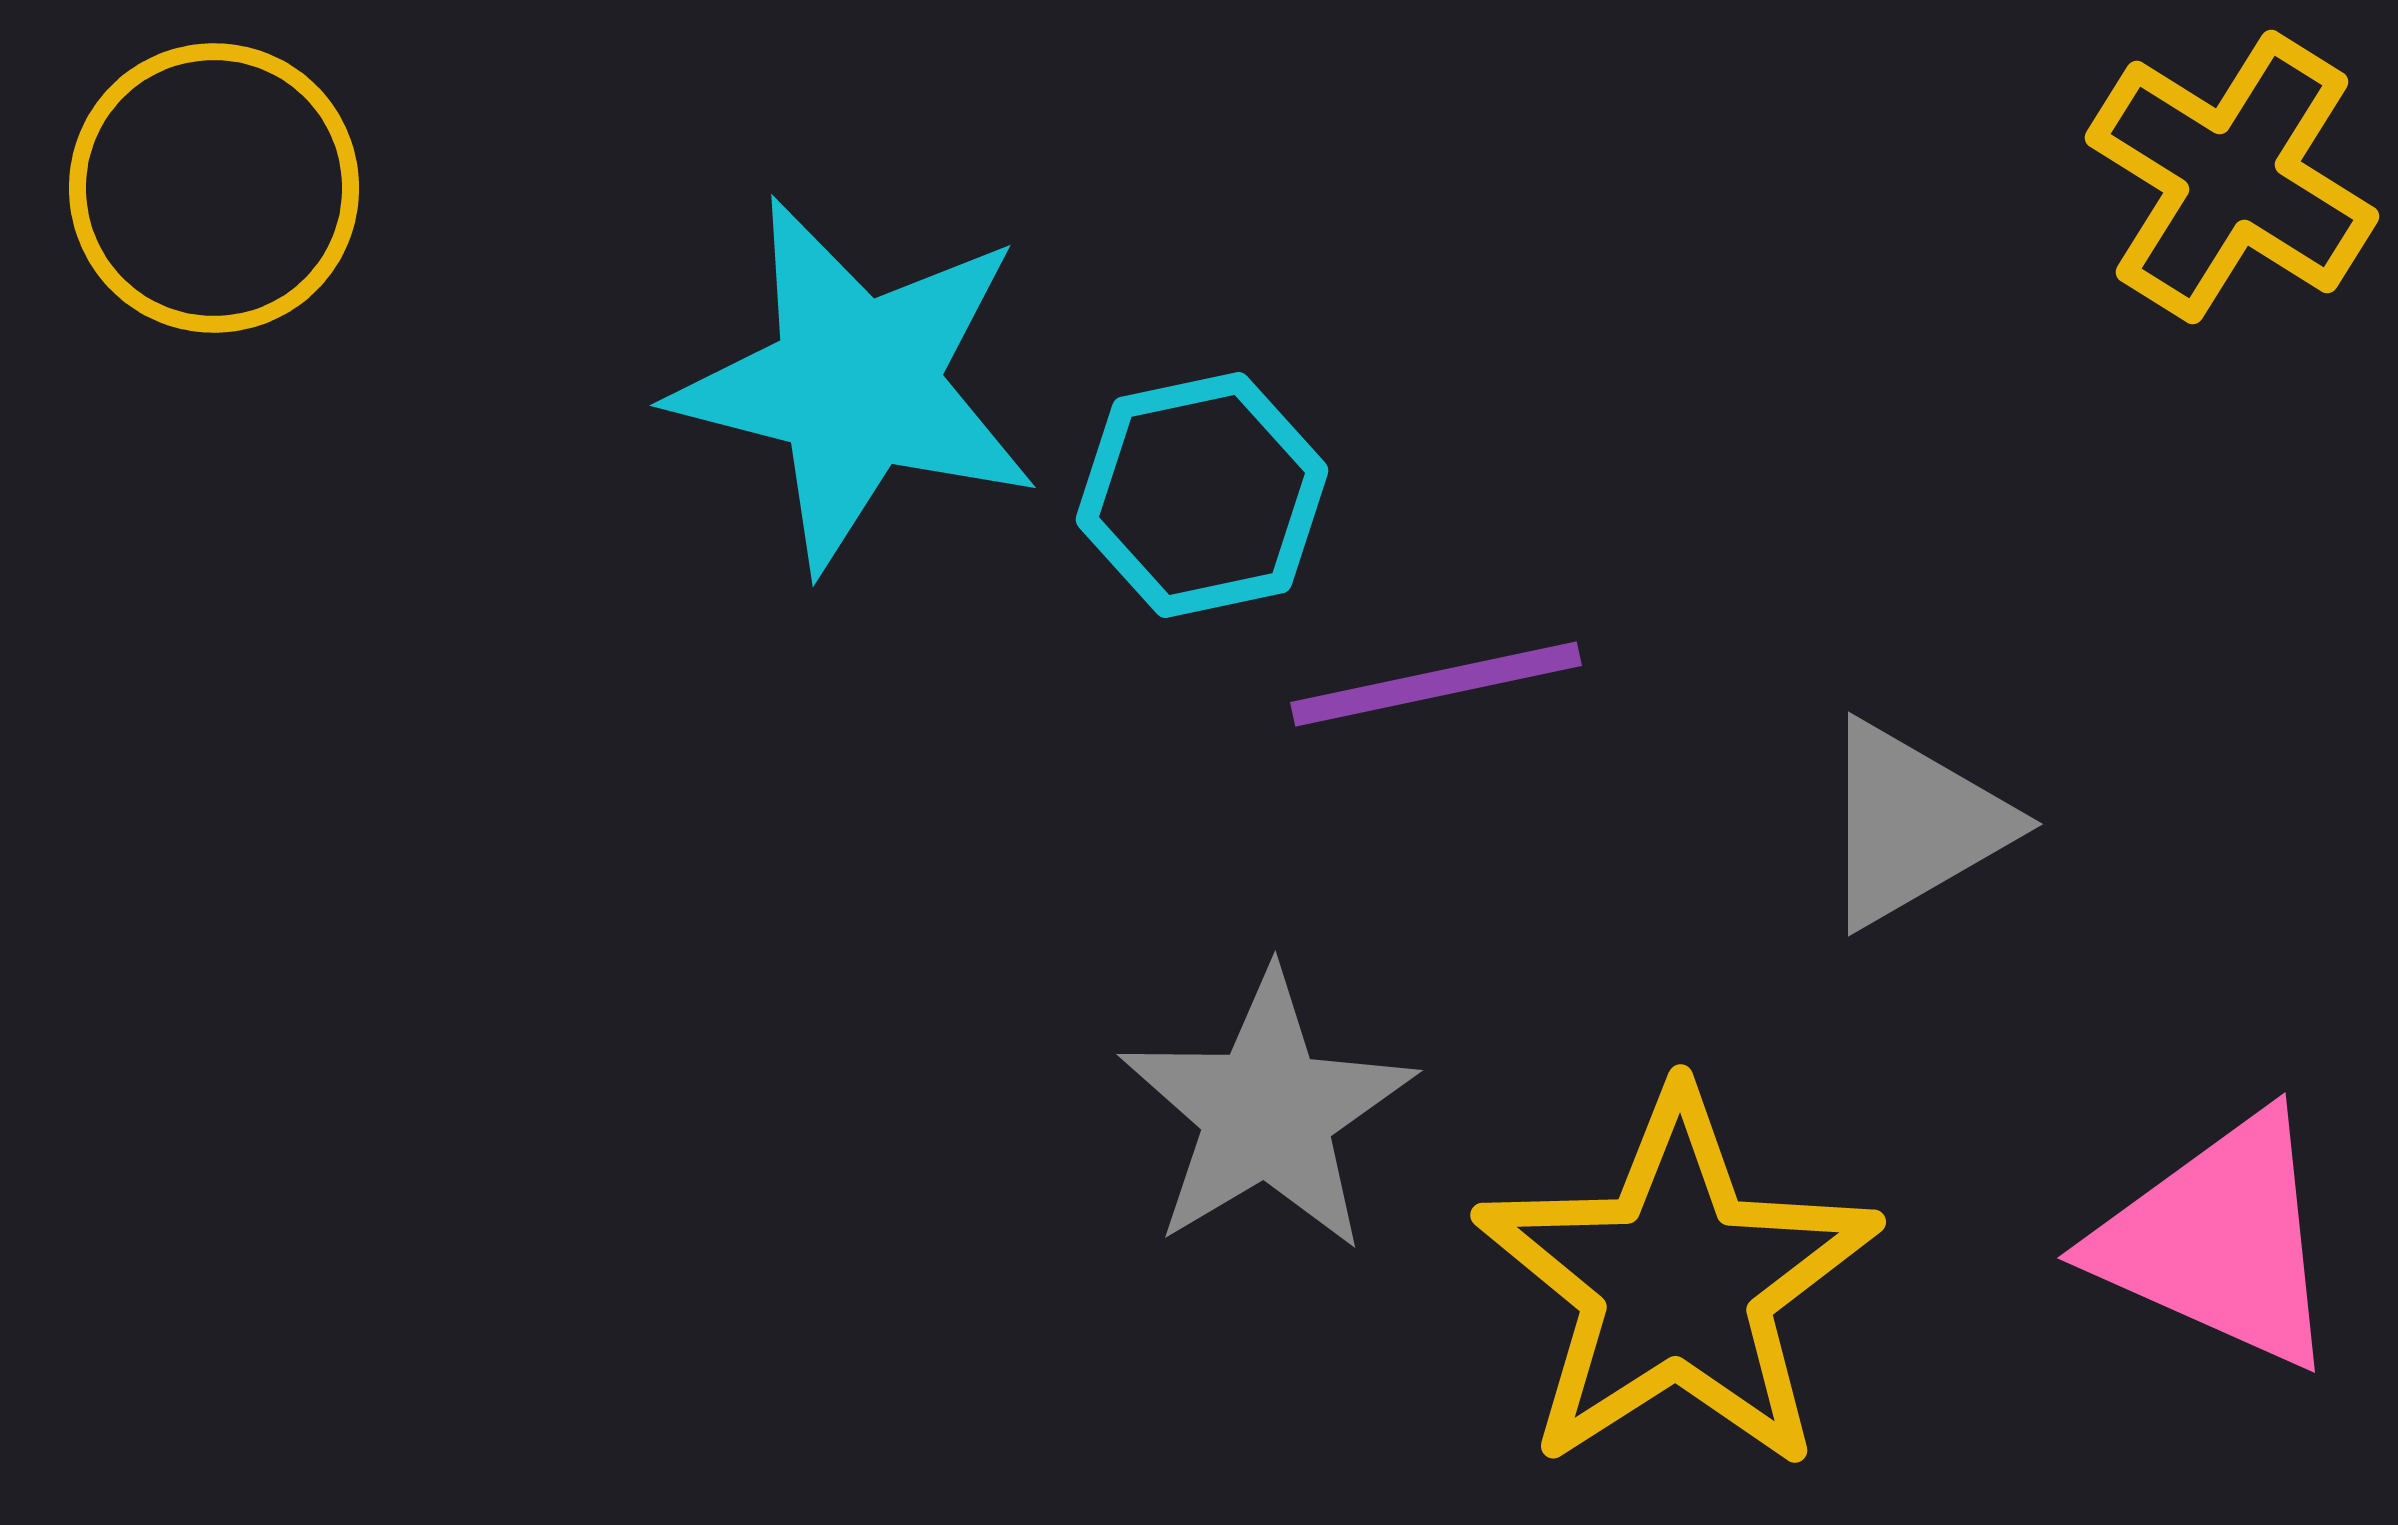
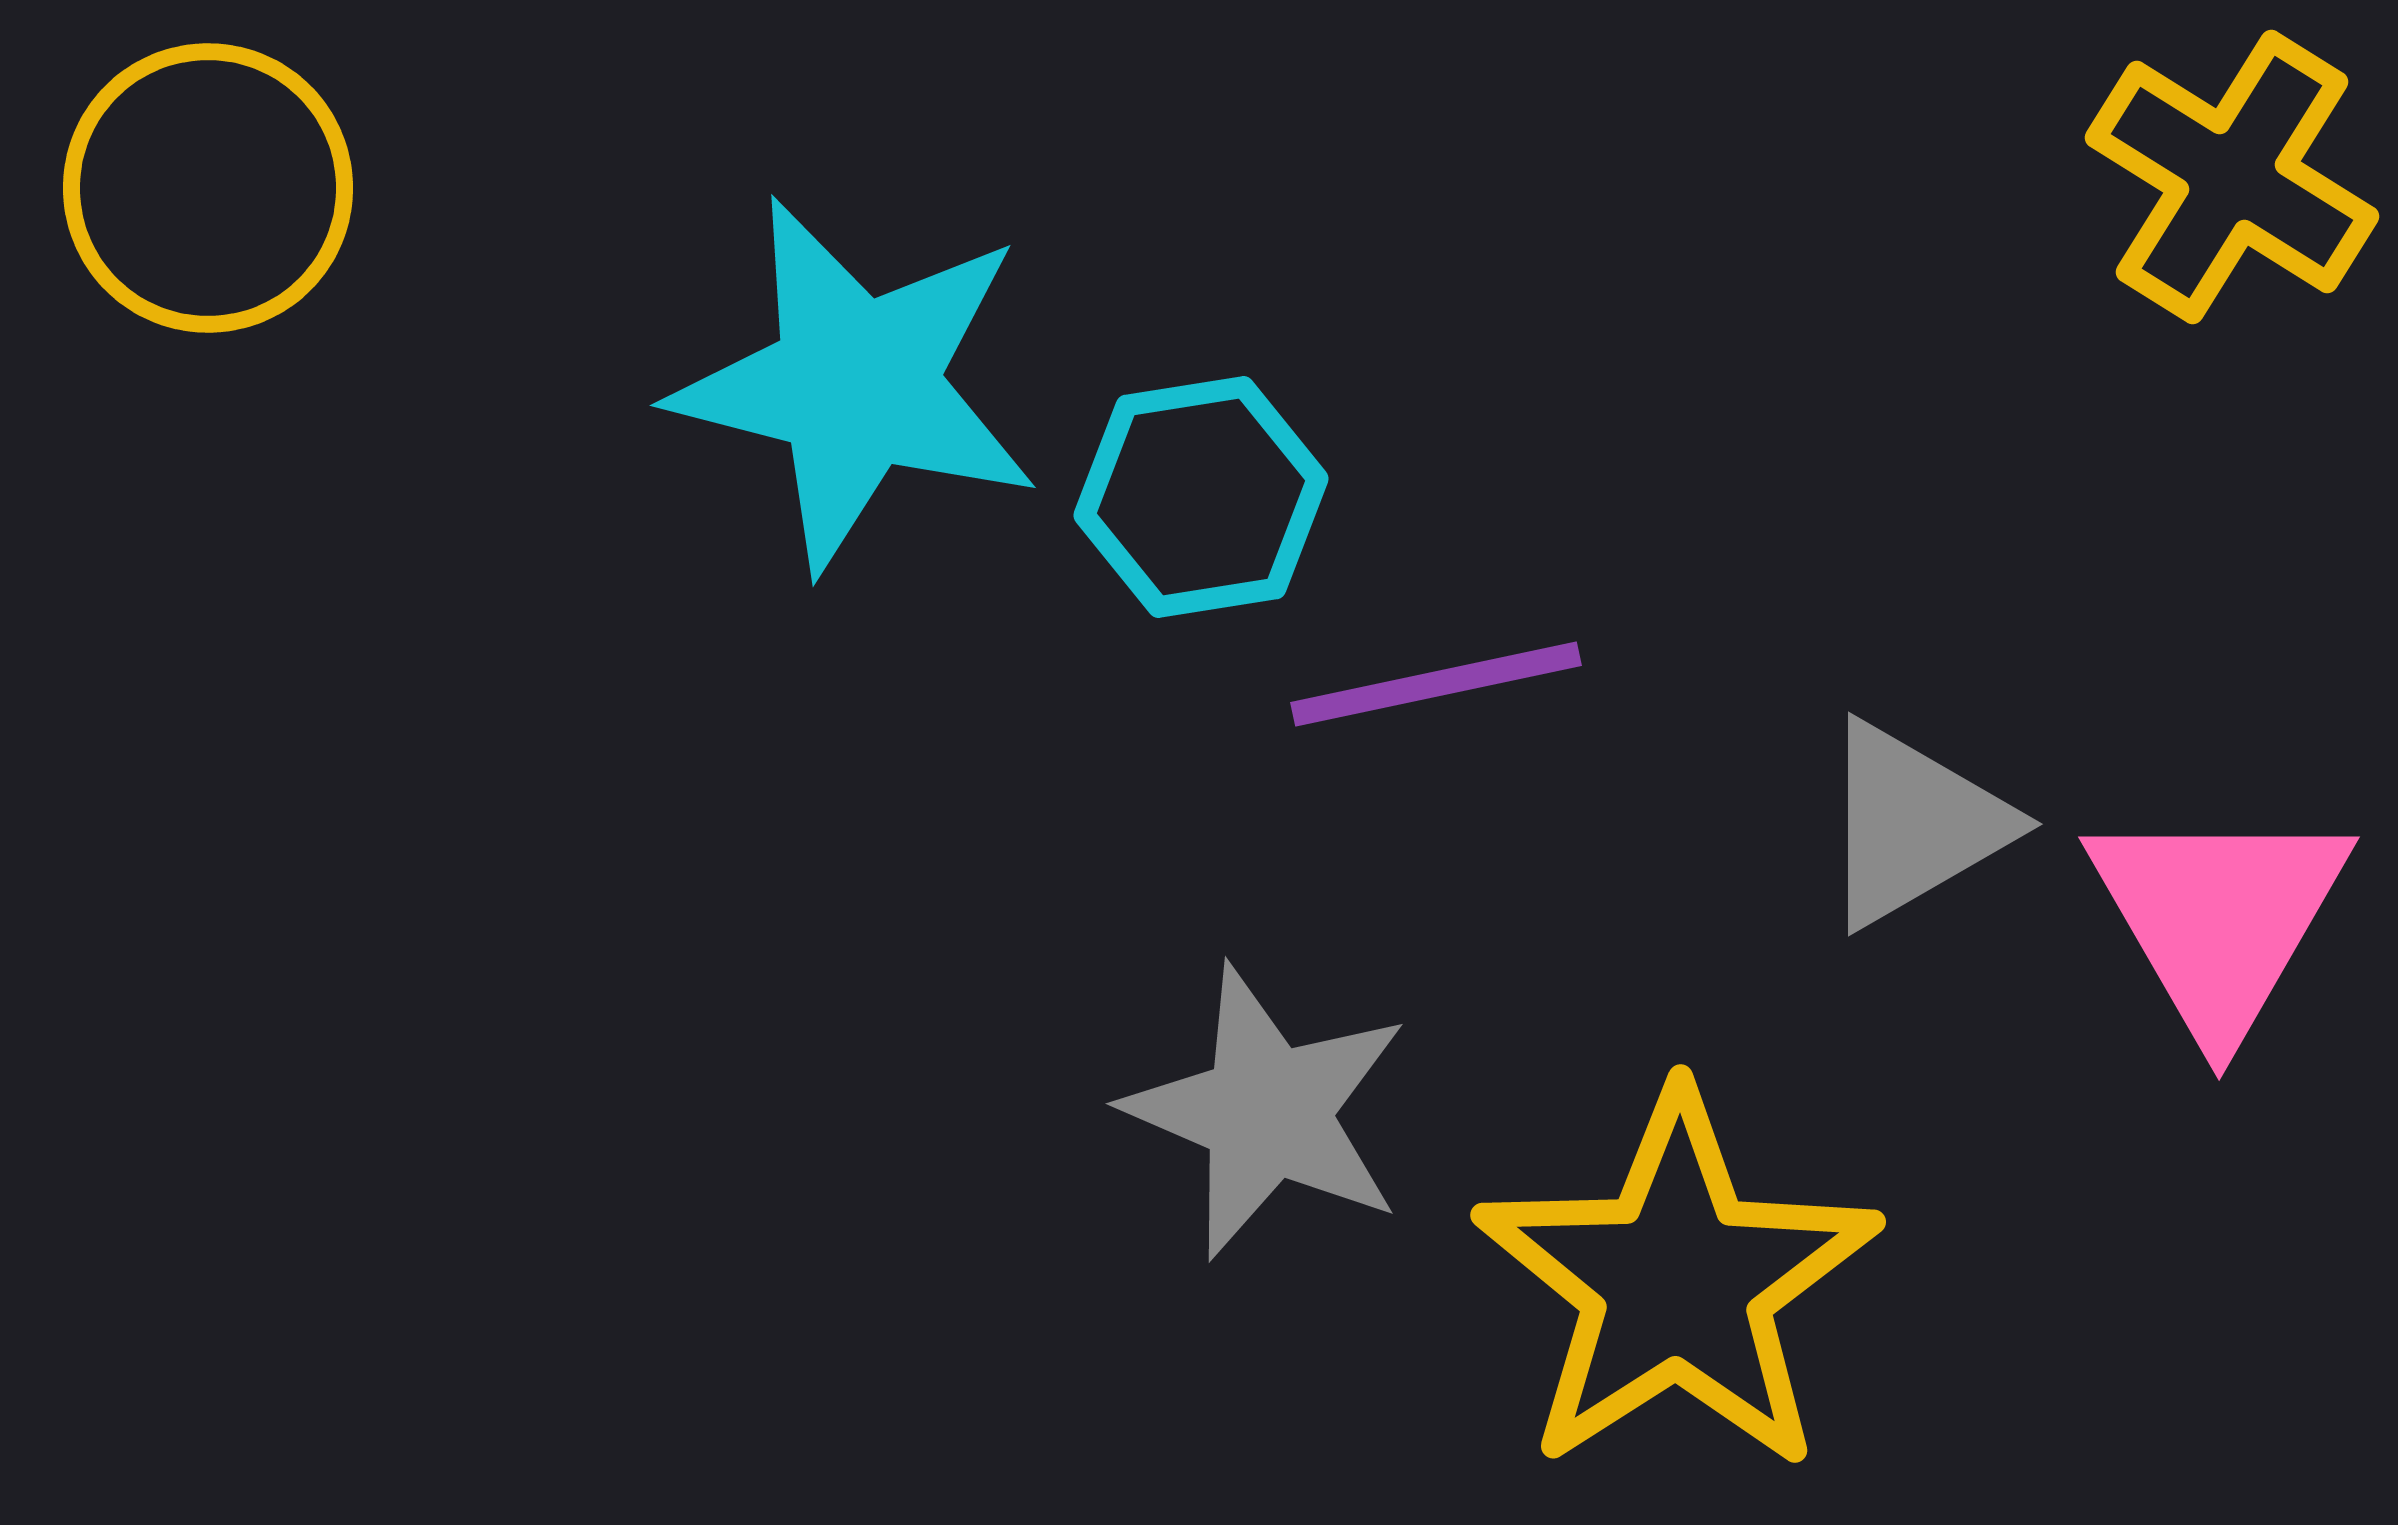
yellow circle: moved 6 px left
cyan hexagon: moved 1 px left, 2 px down; rotated 3 degrees clockwise
gray star: rotated 18 degrees counterclockwise
pink triangle: moved 323 px up; rotated 36 degrees clockwise
